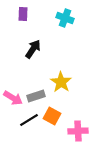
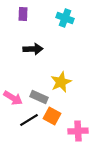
black arrow: rotated 54 degrees clockwise
yellow star: rotated 15 degrees clockwise
gray rectangle: moved 3 px right, 1 px down; rotated 42 degrees clockwise
